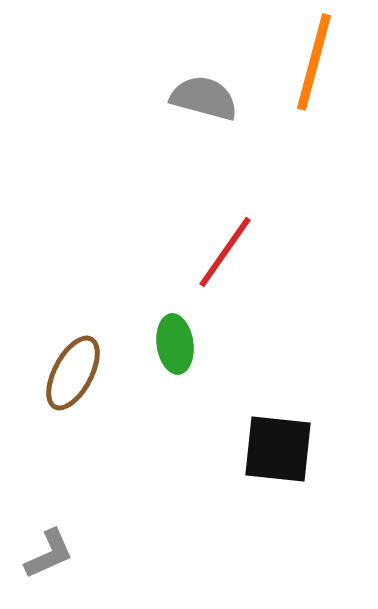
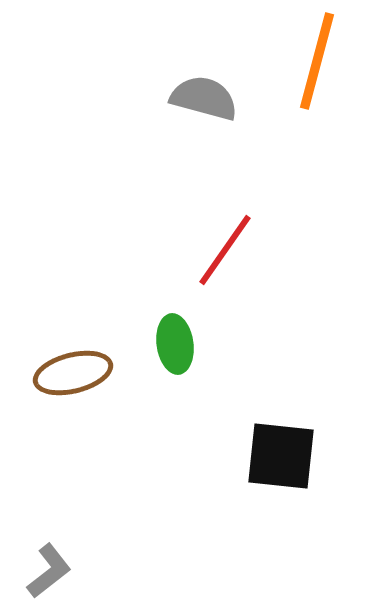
orange line: moved 3 px right, 1 px up
red line: moved 2 px up
brown ellipse: rotated 48 degrees clockwise
black square: moved 3 px right, 7 px down
gray L-shape: moved 17 px down; rotated 14 degrees counterclockwise
